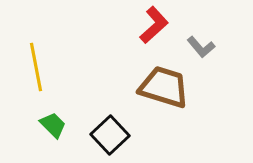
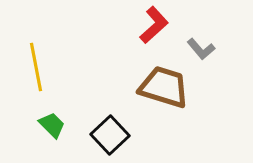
gray L-shape: moved 2 px down
green trapezoid: moved 1 px left
